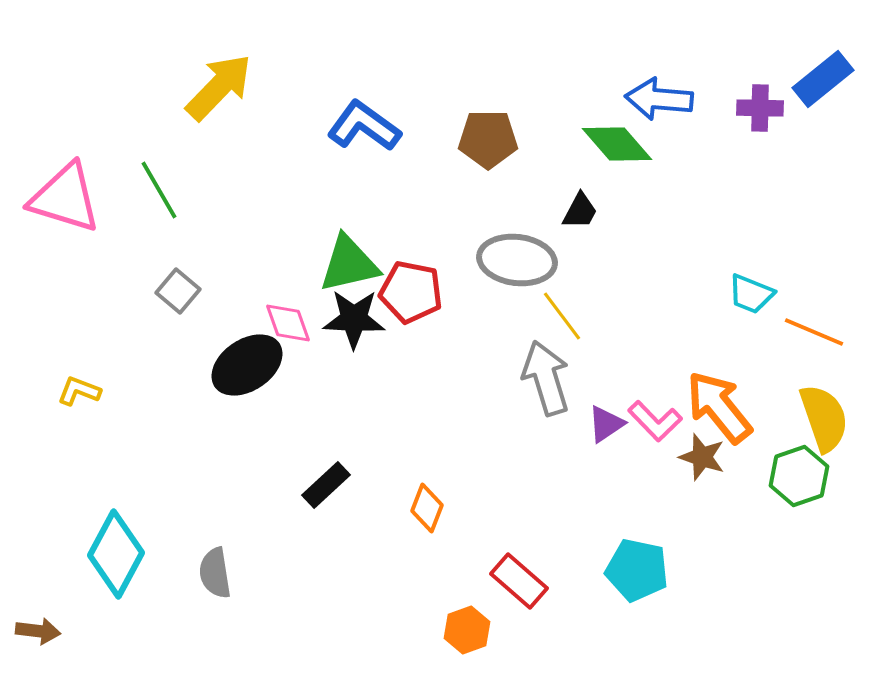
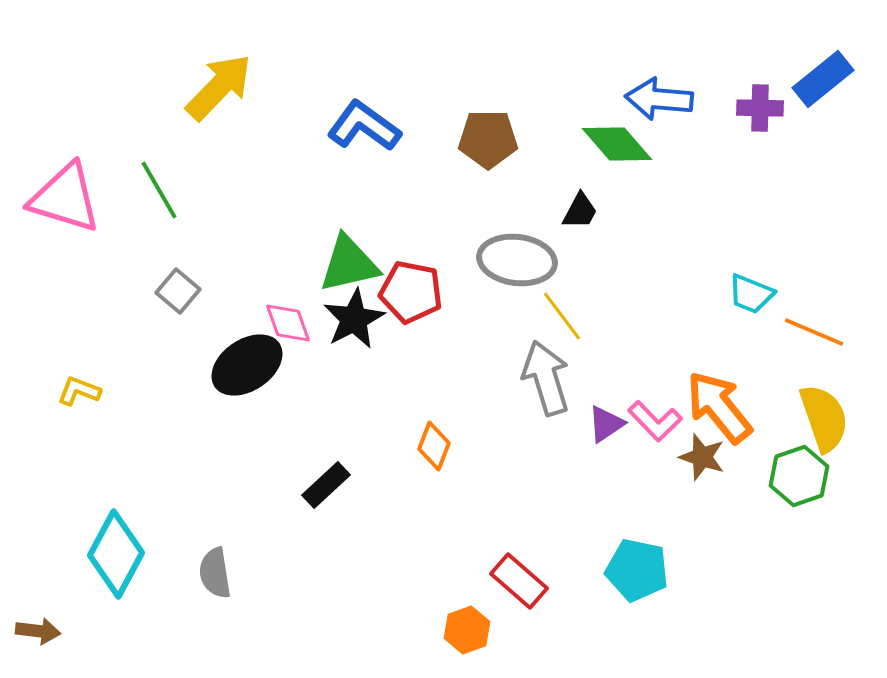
black star: rotated 30 degrees counterclockwise
orange diamond: moved 7 px right, 62 px up
